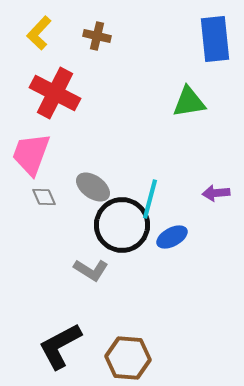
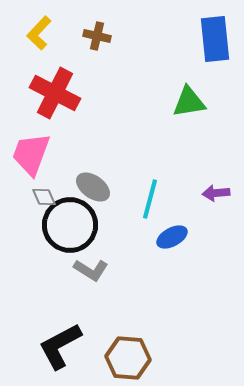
black circle: moved 52 px left
